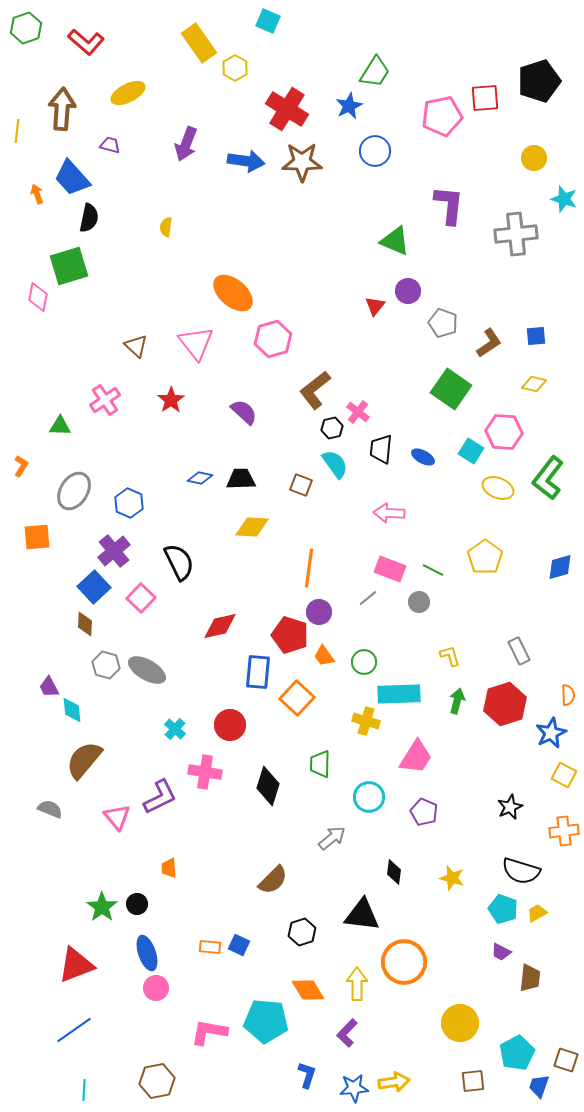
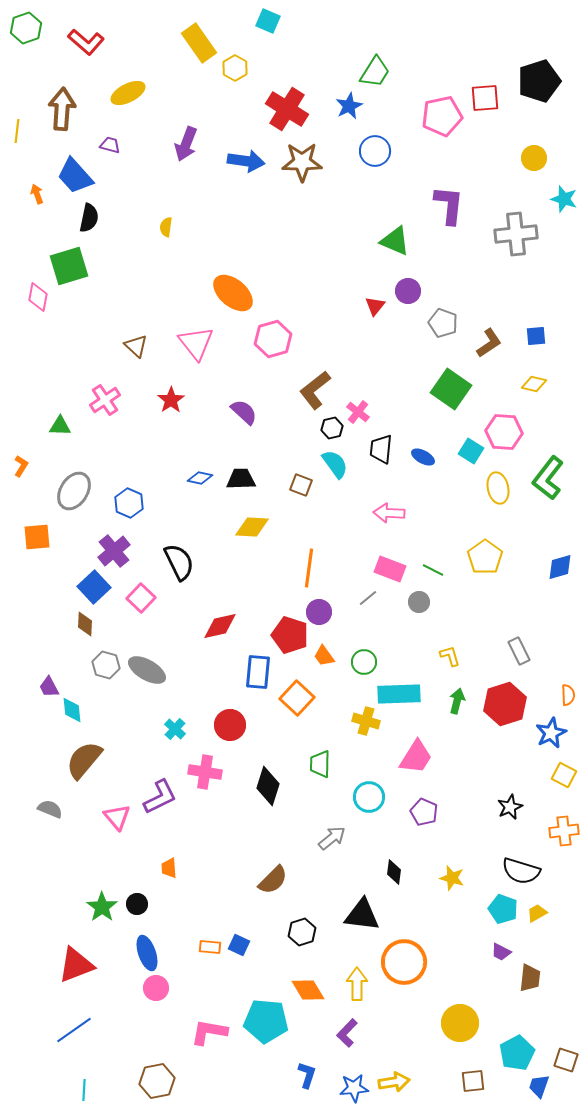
blue trapezoid at (72, 178): moved 3 px right, 2 px up
yellow ellipse at (498, 488): rotated 56 degrees clockwise
